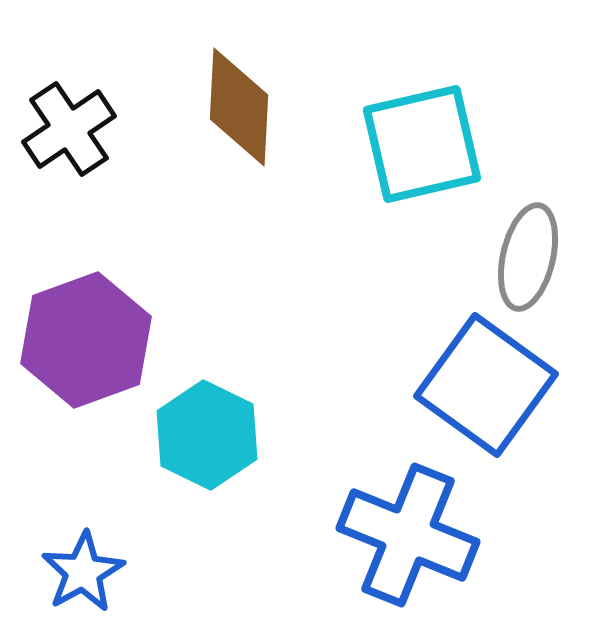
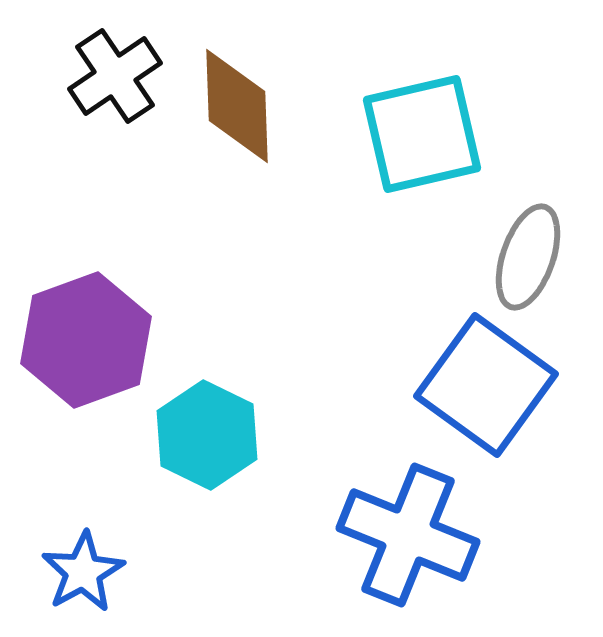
brown diamond: moved 2 px left, 1 px up; rotated 5 degrees counterclockwise
black cross: moved 46 px right, 53 px up
cyan square: moved 10 px up
gray ellipse: rotated 6 degrees clockwise
